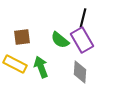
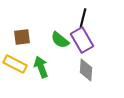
gray diamond: moved 6 px right, 2 px up
